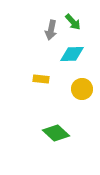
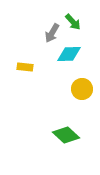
gray arrow: moved 1 px right, 3 px down; rotated 18 degrees clockwise
cyan diamond: moved 3 px left
yellow rectangle: moved 16 px left, 12 px up
green diamond: moved 10 px right, 2 px down
